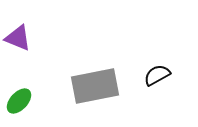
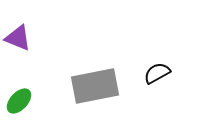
black semicircle: moved 2 px up
